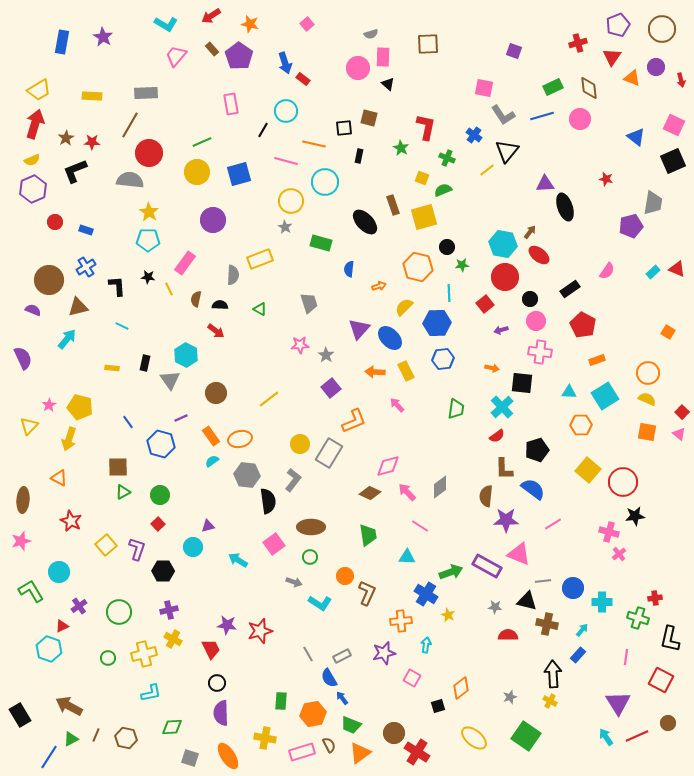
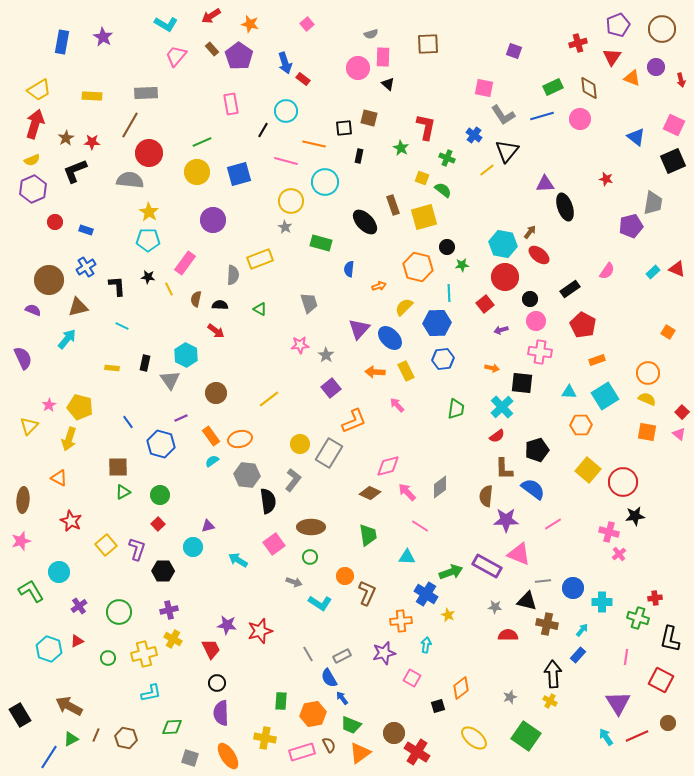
green semicircle at (443, 190): rotated 60 degrees clockwise
red triangle at (62, 626): moved 15 px right, 15 px down
